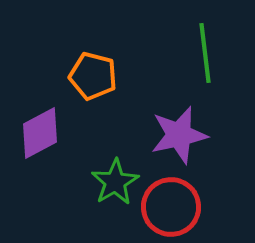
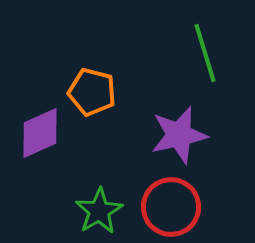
green line: rotated 10 degrees counterclockwise
orange pentagon: moved 1 px left, 16 px down
purple diamond: rotated 4 degrees clockwise
green star: moved 16 px left, 29 px down
